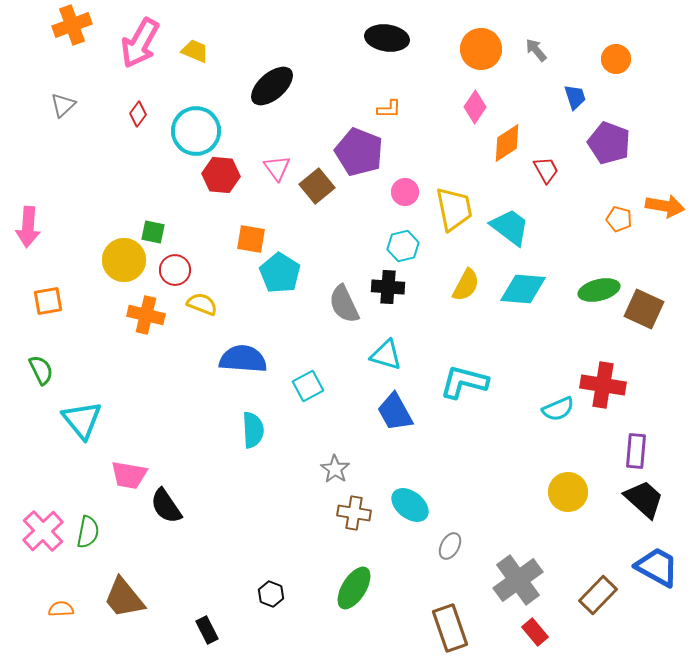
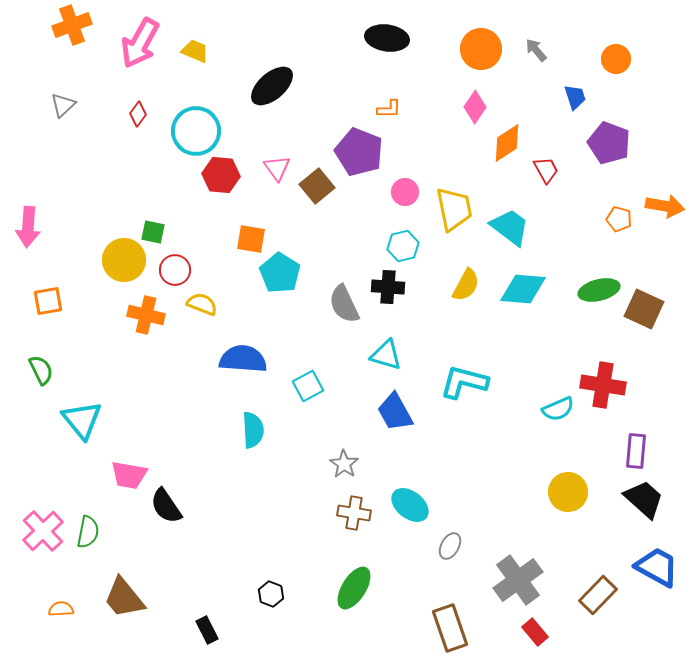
gray star at (335, 469): moved 9 px right, 5 px up
